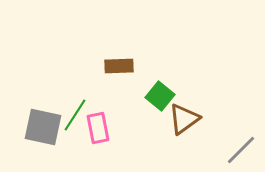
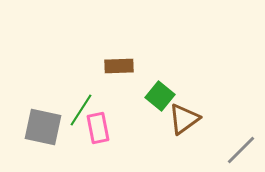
green line: moved 6 px right, 5 px up
